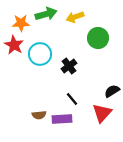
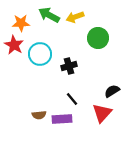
green arrow: moved 3 px right, 1 px down; rotated 135 degrees counterclockwise
black cross: rotated 21 degrees clockwise
